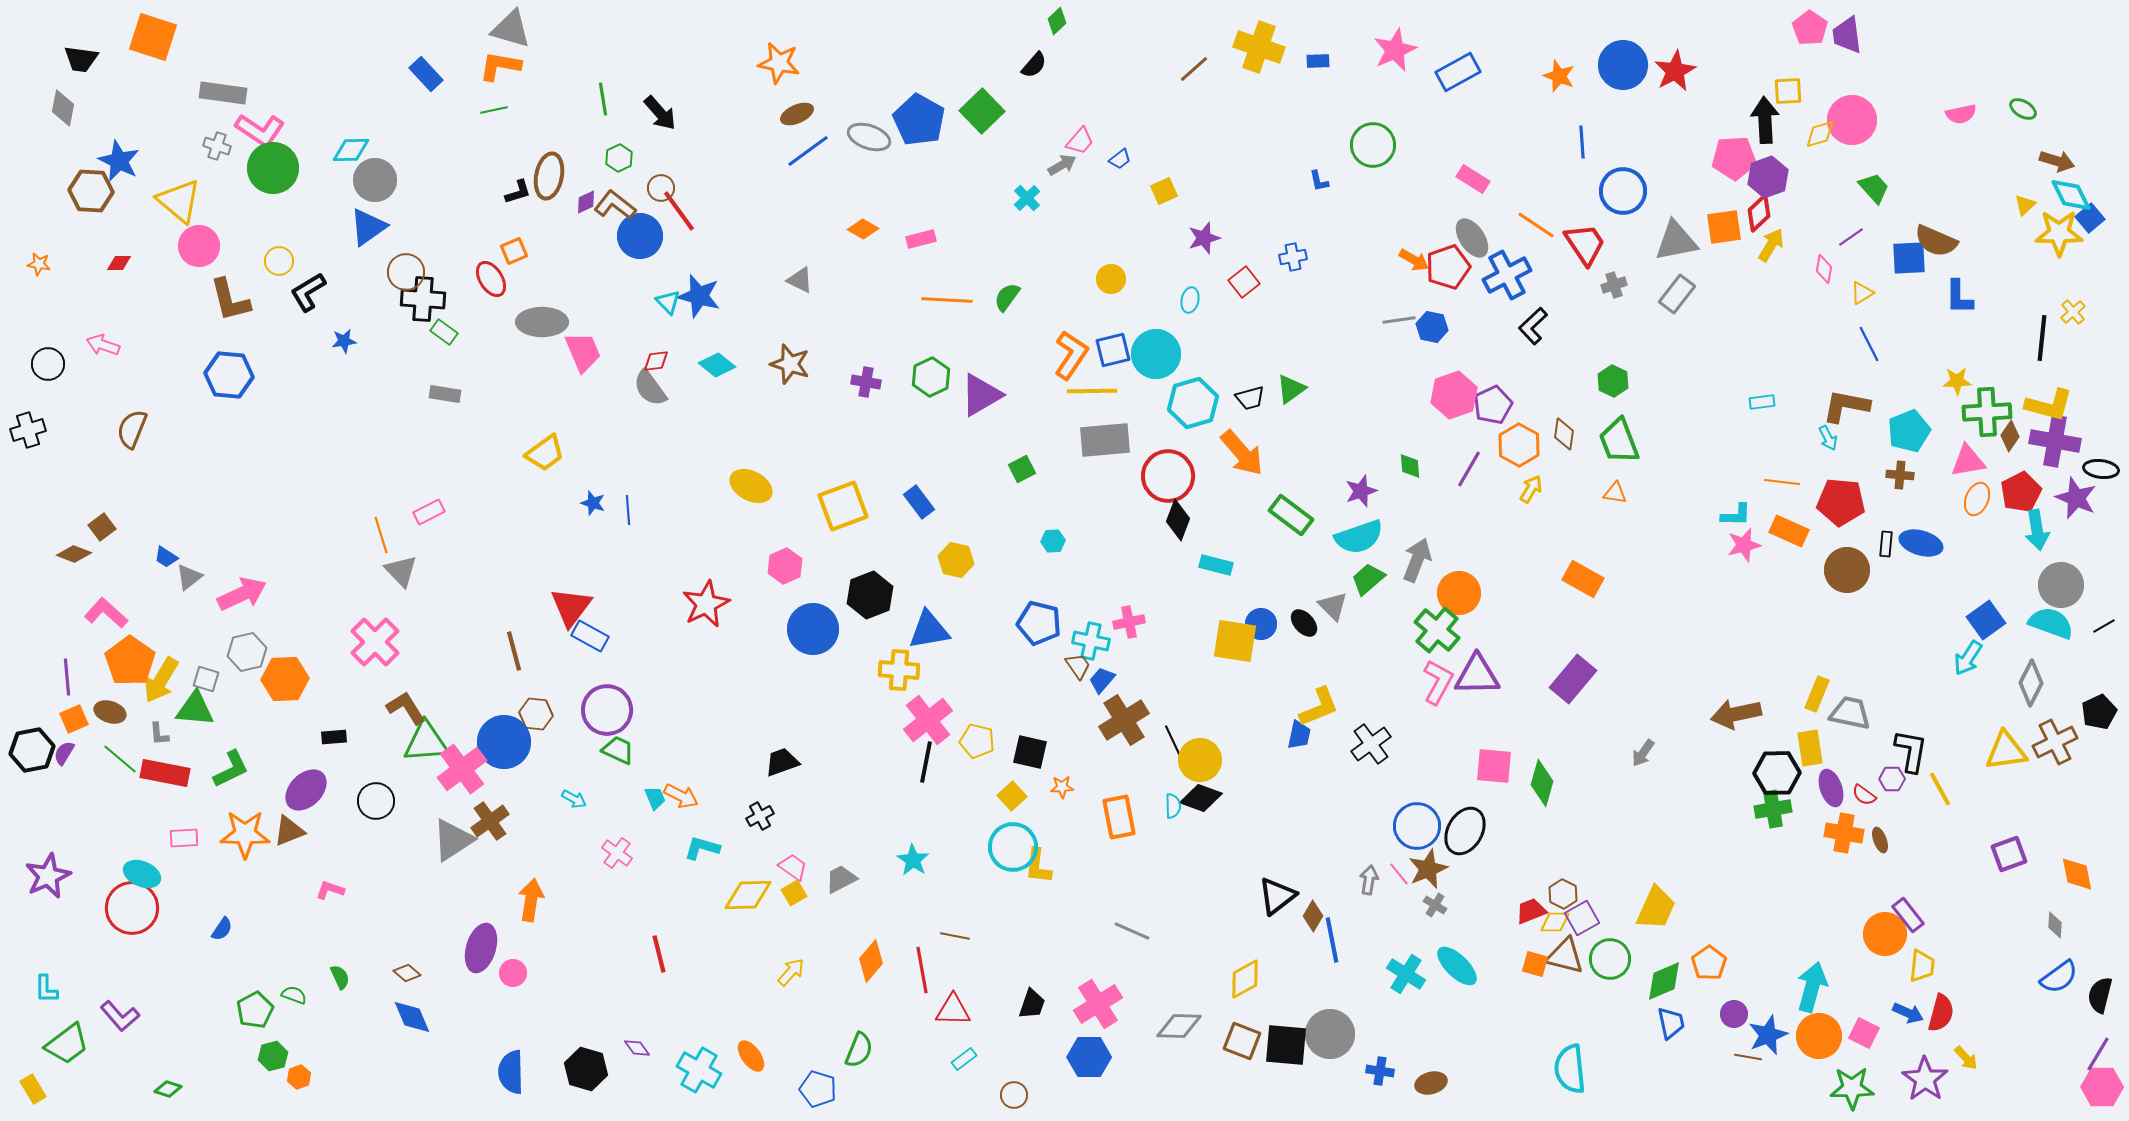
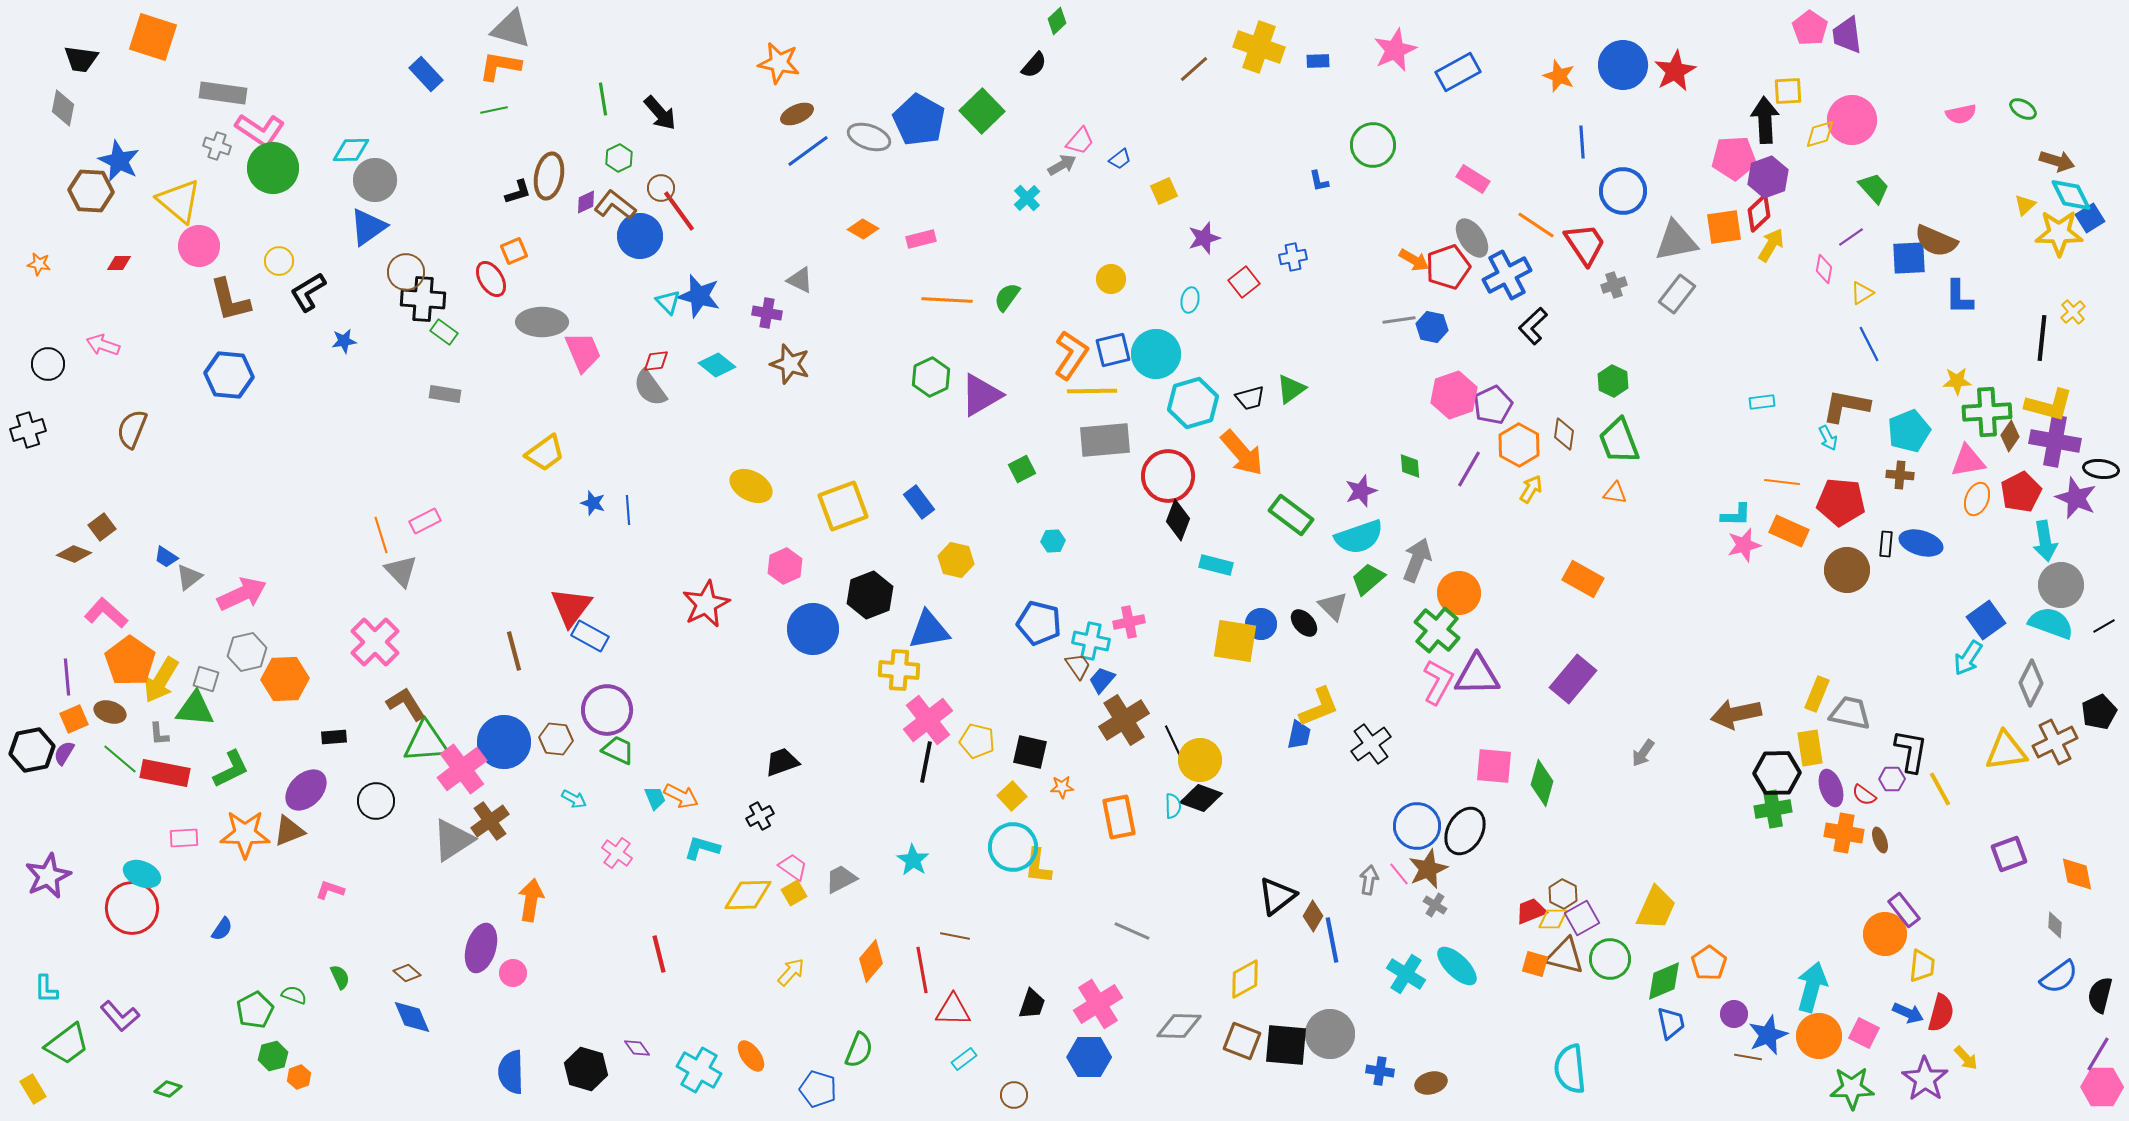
blue square at (2090, 218): rotated 8 degrees clockwise
purple cross at (866, 382): moved 99 px left, 69 px up
pink rectangle at (429, 512): moved 4 px left, 9 px down
cyan arrow at (2037, 530): moved 8 px right, 11 px down
brown L-shape at (406, 708): moved 4 px up
brown hexagon at (536, 714): moved 20 px right, 25 px down
purple rectangle at (1908, 915): moved 4 px left, 5 px up
yellow diamond at (1555, 922): moved 2 px left, 3 px up
